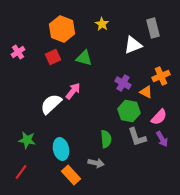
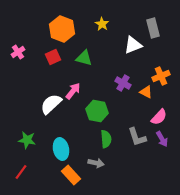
green hexagon: moved 32 px left
